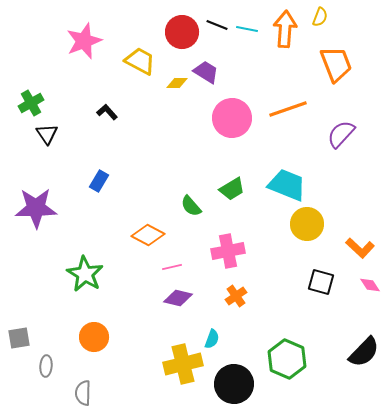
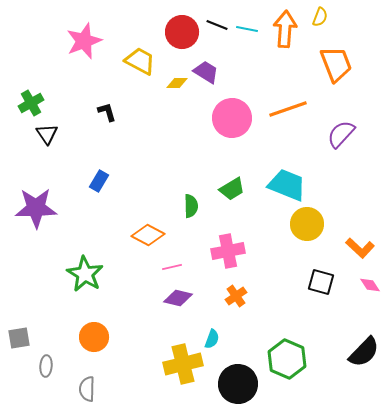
black L-shape: rotated 25 degrees clockwise
green semicircle: rotated 140 degrees counterclockwise
black circle: moved 4 px right
gray semicircle: moved 4 px right, 4 px up
